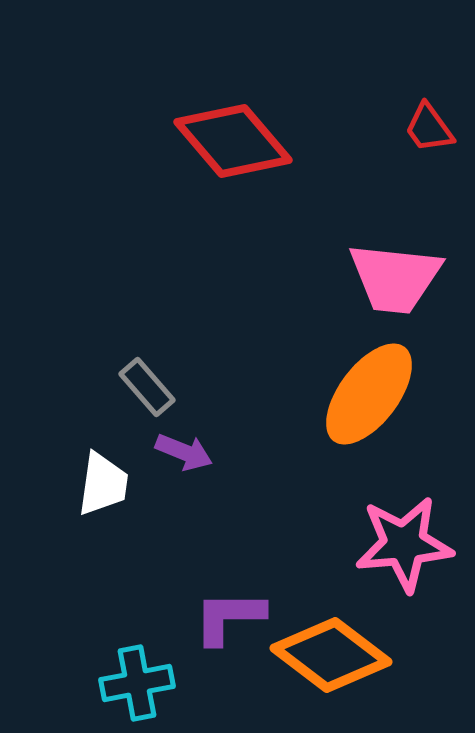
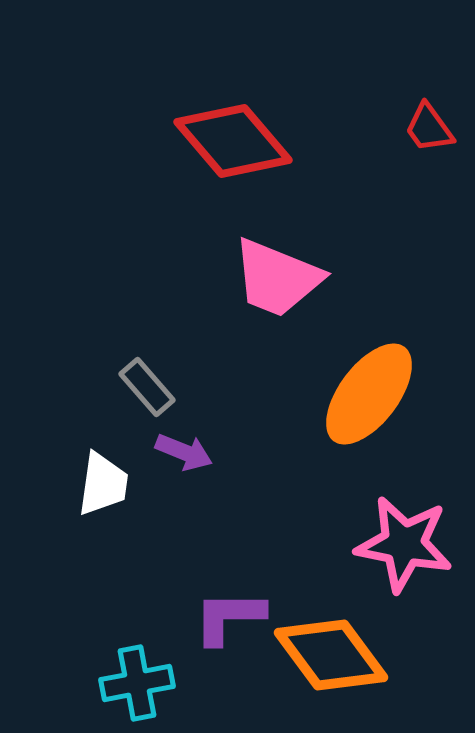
pink trapezoid: moved 118 px left; rotated 16 degrees clockwise
pink star: rotated 16 degrees clockwise
orange diamond: rotated 16 degrees clockwise
